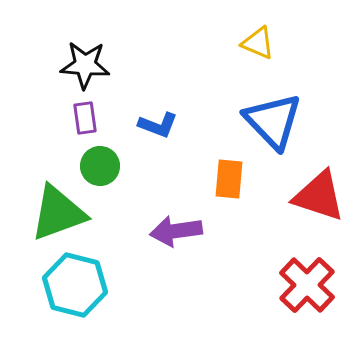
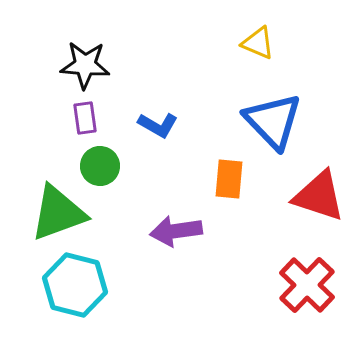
blue L-shape: rotated 9 degrees clockwise
